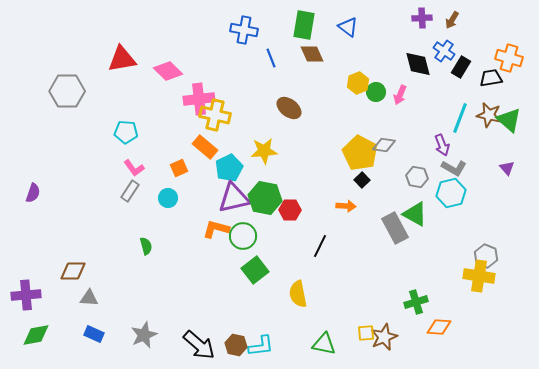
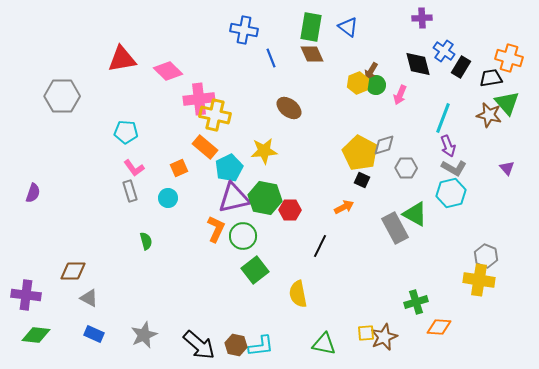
brown arrow at (452, 20): moved 81 px left, 51 px down
green rectangle at (304, 25): moved 7 px right, 2 px down
gray hexagon at (67, 91): moved 5 px left, 5 px down
green circle at (376, 92): moved 7 px up
cyan line at (460, 118): moved 17 px left
green triangle at (509, 120): moved 2 px left, 17 px up; rotated 8 degrees clockwise
gray diamond at (384, 145): rotated 25 degrees counterclockwise
purple arrow at (442, 145): moved 6 px right, 1 px down
gray hexagon at (417, 177): moved 11 px left, 9 px up; rotated 10 degrees counterclockwise
black square at (362, 180): rotated 21 degrees counterclockwise
gray rectangle at (130, 191): rotated 50 degrees counterclockwise
orange arrow at (346, 206): moved 2 px left, 1 px down; rotated 30 degrees counterclockwise
orange L-shape at (216, 229): rotated 100 degrees clockwise
green semicircle at (146, 246): moved 5 px up
yellow cross at (479, 276): moved 4 px down
purple cross at (26, 295): rotated 12 degrees clockwise
gray triangle at (89, 298): rotated 24 degrees clockwise
green diamond at (36, 335): rotated 16 degrees clockwise
